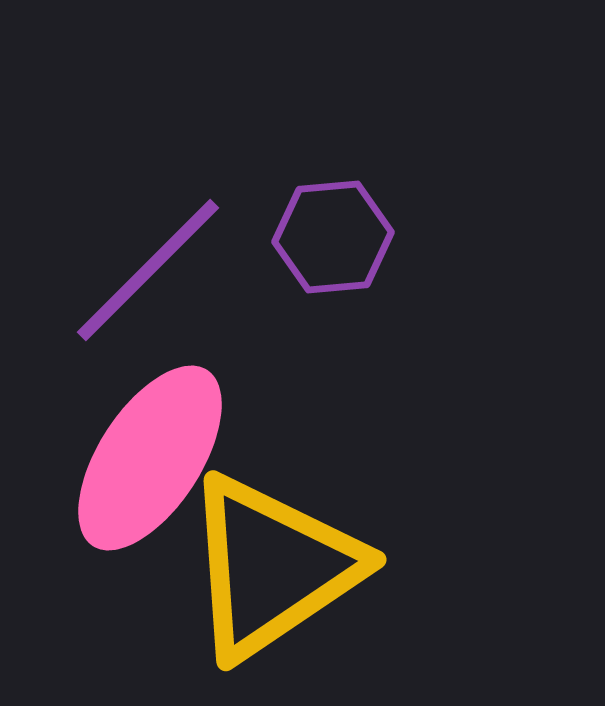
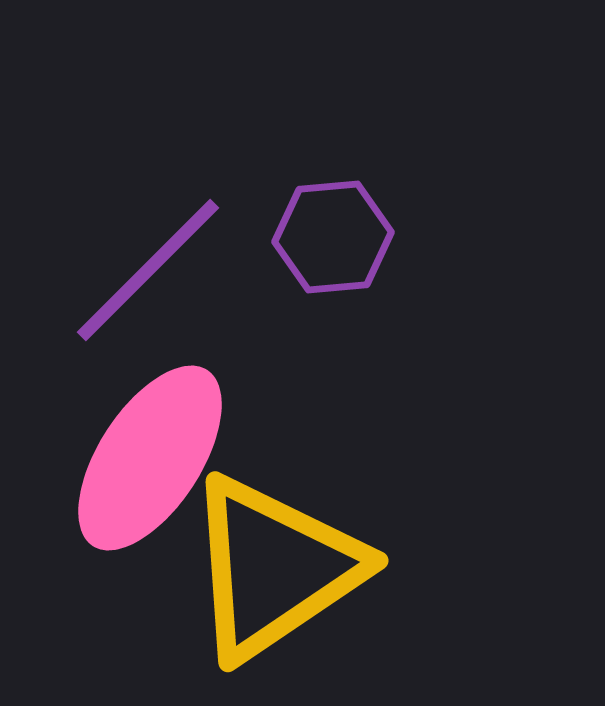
yellow triangle: moved 2 px right, 1 px down
